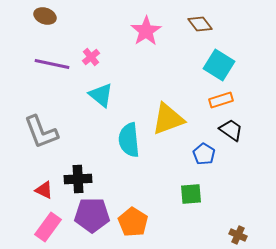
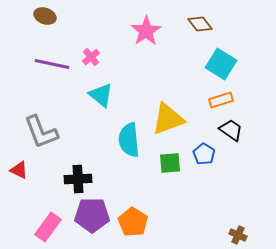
cyan square: moved 2 px right, 1 px up
red triangle: moved 25 px left, 20 px up
green square: moved 21 px left, 31 px up
